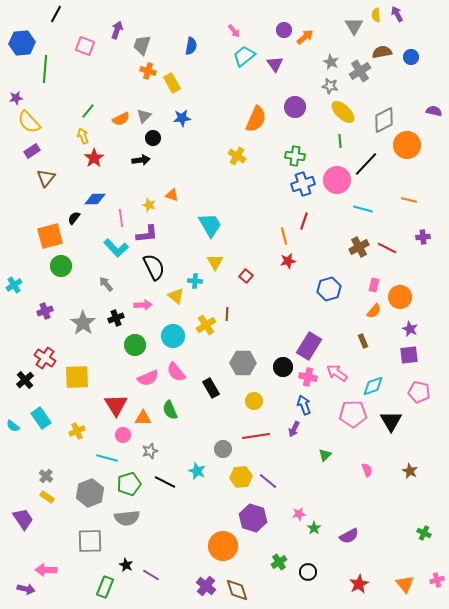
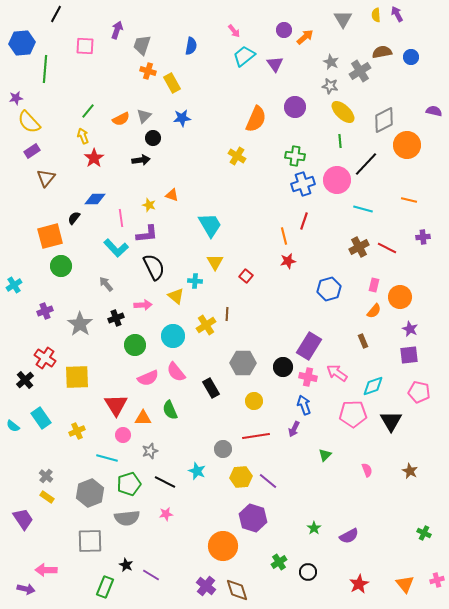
gray triangle at (354, 26): moved 11 px left, 7 px up
pink square at (85, 46): rotated 18 degrees counterclockwise
gray star at (83, 323): moved 3 px left, 1 px down
pink star at (299, 514): moved 133 px left
